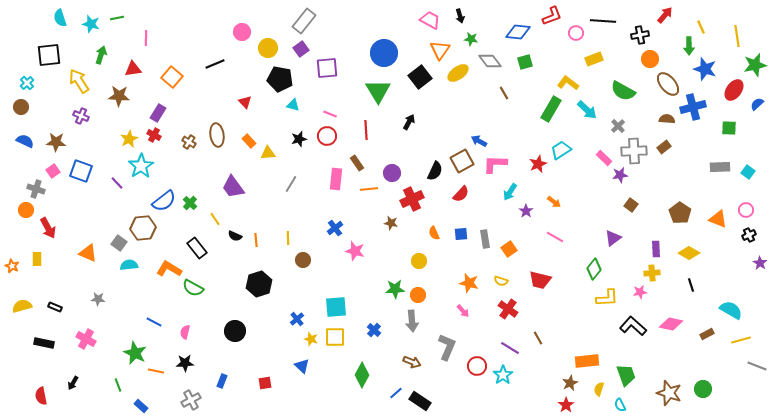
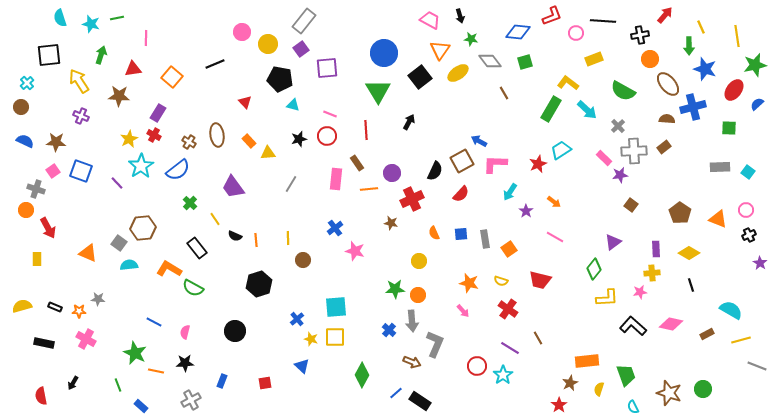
yellow circle at (268, 48): moved 4 px up
blue semicircle at (164, 201): moved 14 px right, 31 px up
purple triangle at (613, 238): moved 4 px down
orange star at (12, 266): moved 67 px right, 45 px down; rotated 24 degrees counterclockwise
blue cross at (374, 330): moved 15 px right
gray L-shape at (447, 347): moved 12 px left, 3 px up
red star at (566, 405): moved 7 px left
cyan semicircle at (620, 405): moved 13 px right, 2 px down
